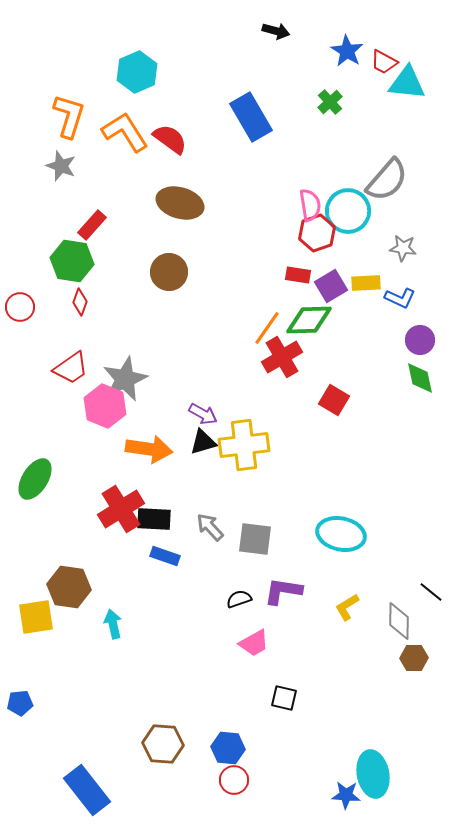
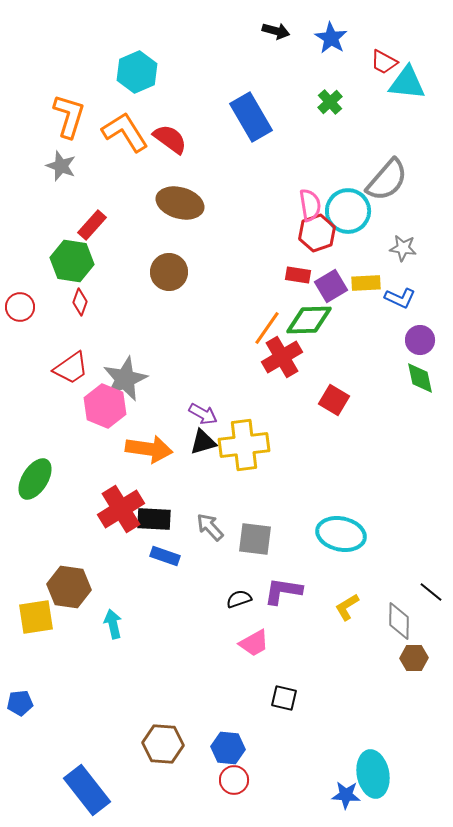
blue star at (347, 51): moved 16 px left, 13 px up
